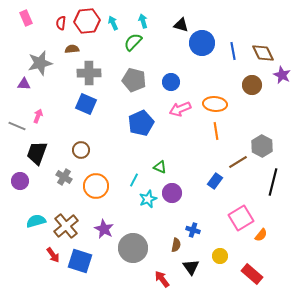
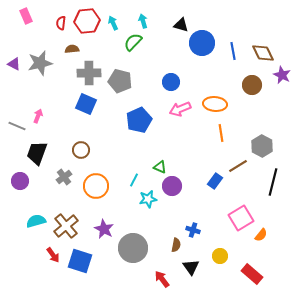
pink rectangle at (26, 18): moved 2 px up
gray pentagon at (134, 80): moved 14 px left, 1 px down
purple triangle at (24, 84): moved 10 px left, 20 px up; rotated 24 degrees clockwise
blue pentagon at (141, 123): moved 2 px left, 3 px up
orange line at (216, 131): moved 5 px right, 2 px down
brown line at (238, 162): moved 4 px down
gray cross at (64, 177): rotated 21 degrees clockwise
purple circle at (172, 193): moved 7 px up
cyan star at (148, 199): rotated 12 degrees clockwise
